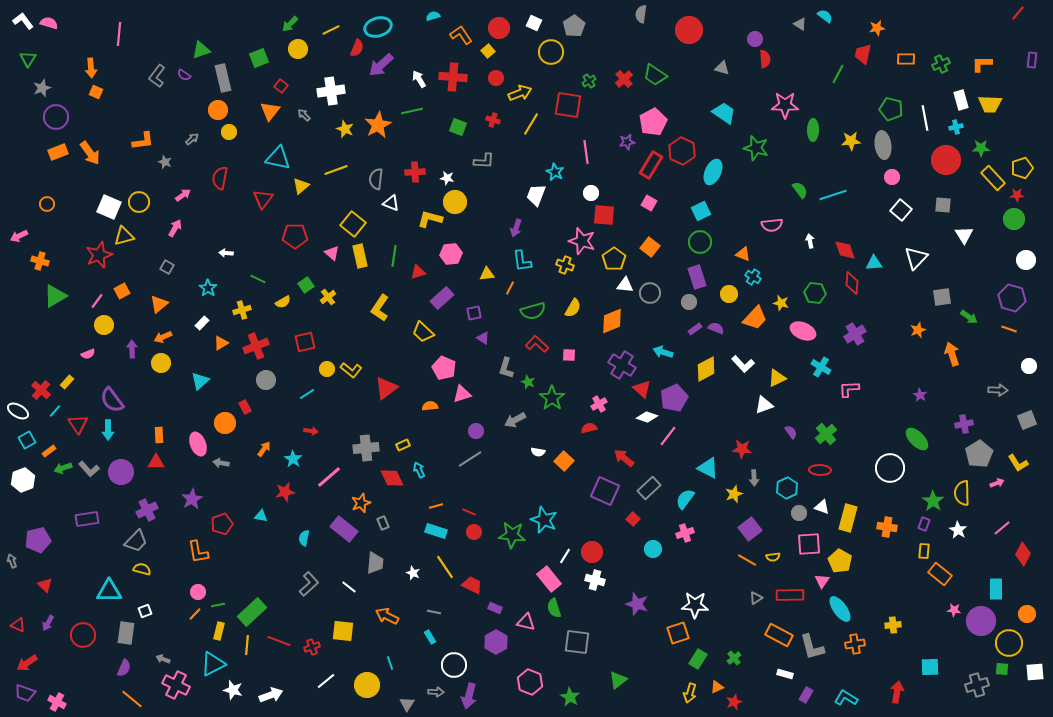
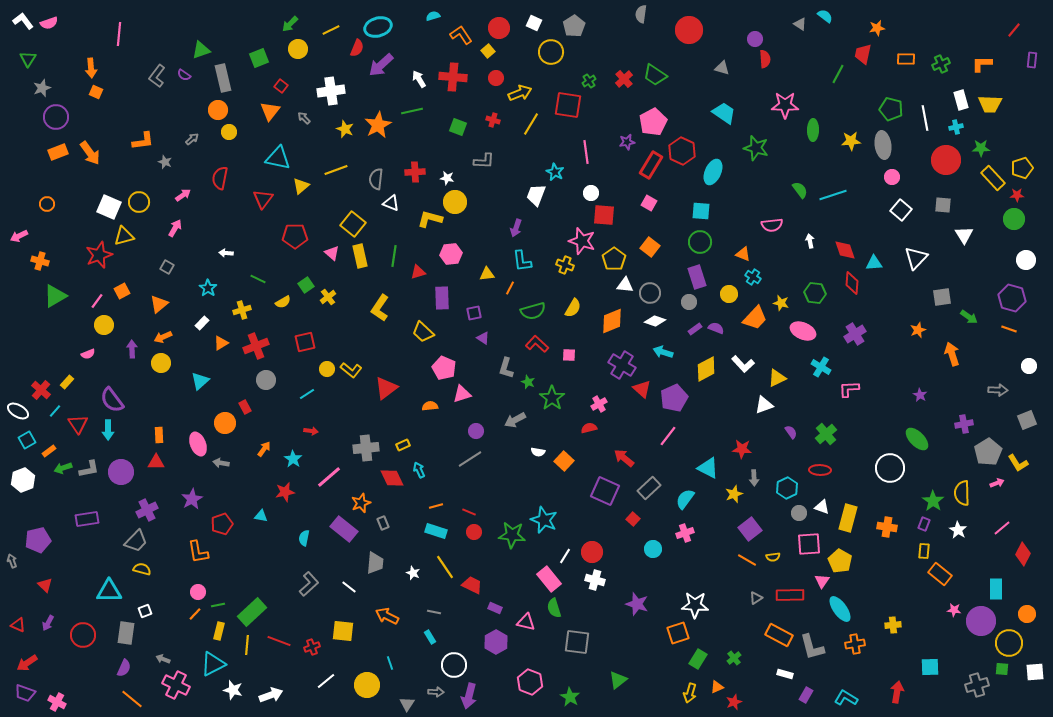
red line at (1018, 13): moved 4 px left, 17 px down
pink semicircle at (49, 23): rotated 144 degrees clockwise
gray arrow at (304, 115): moved 3 px down
cyan square at (701, 211): rotated 30 degrees clockwise
purple rectangle at (442, 298): rotated 50 degrees counterclockwise
white diamond at (647, 417): moved 8 px right, 96 px up
gray pentagon at (979, 454): moved 9 px right, 2 px up
gray L-shape at (89, 469): rotated 60 degrees counterclockwise
